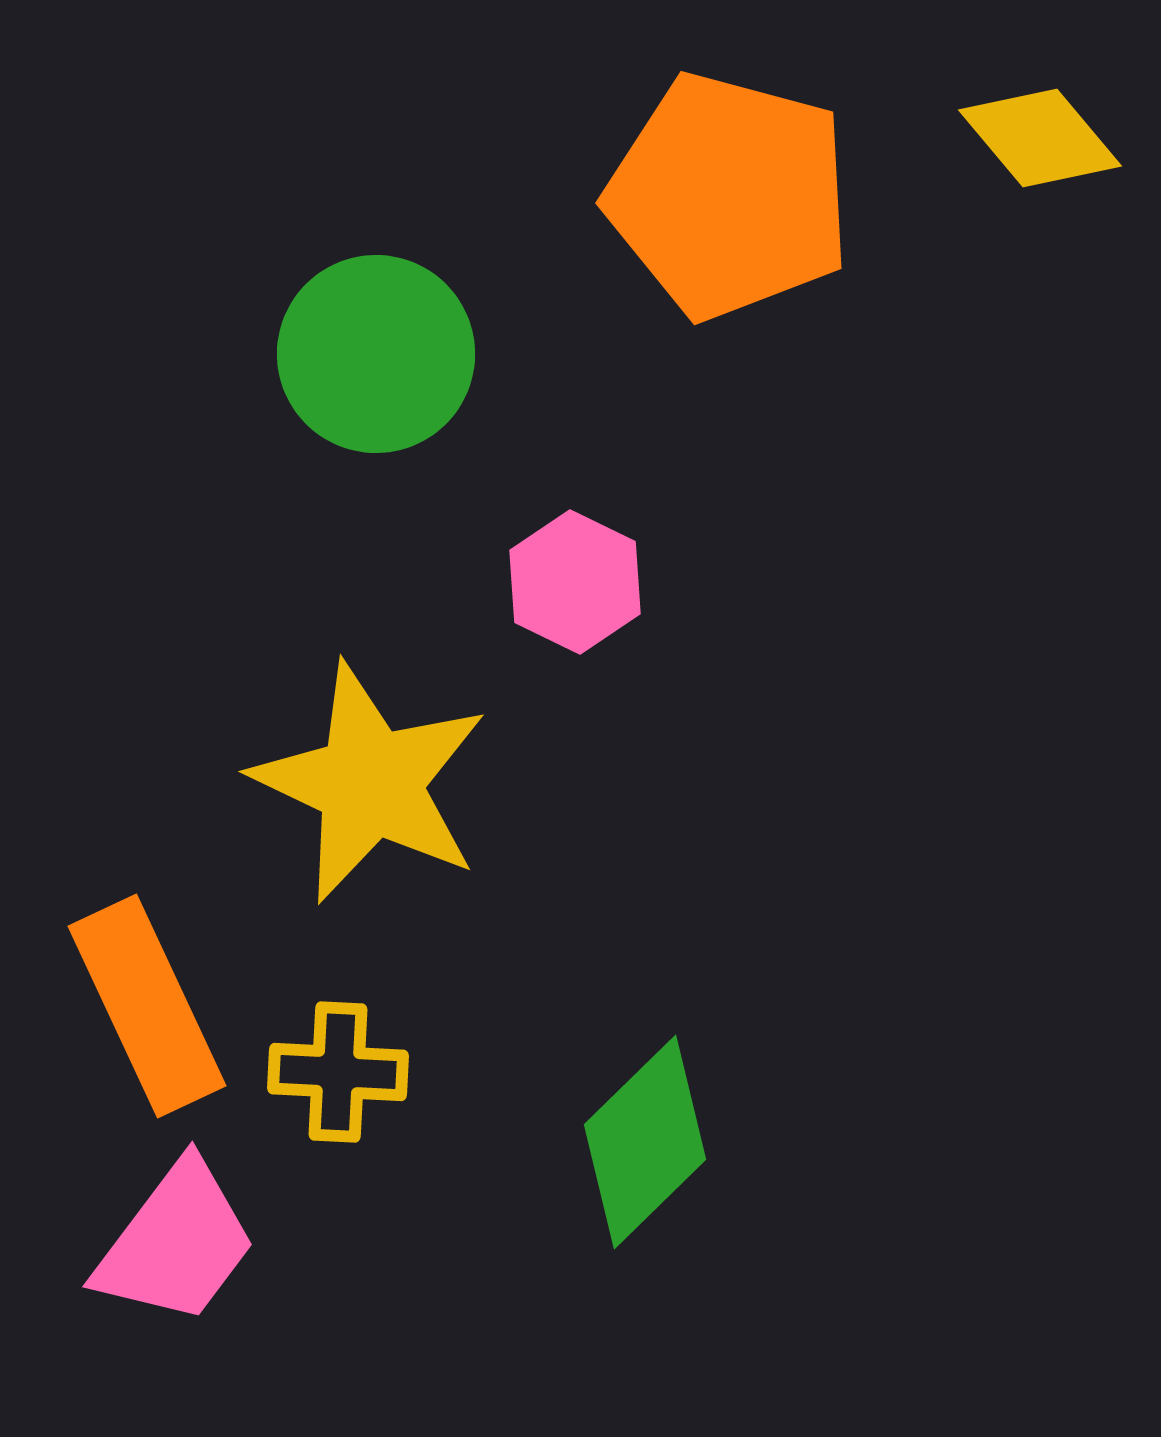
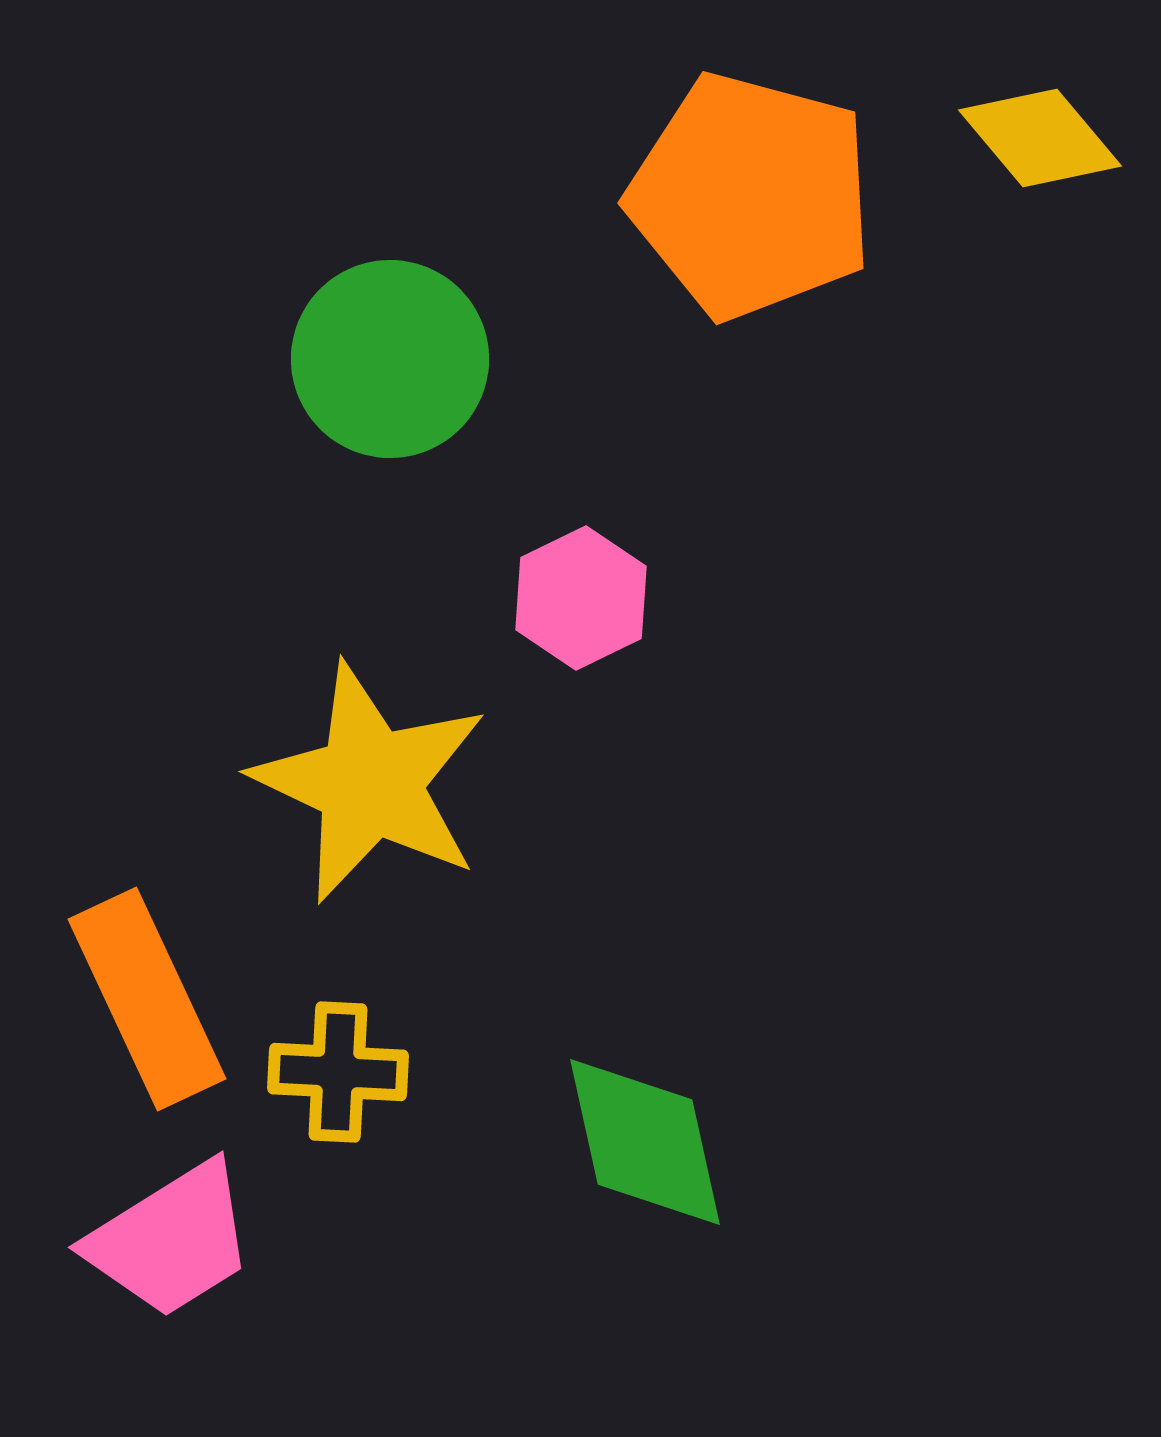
orange pentagon: moved 22 px right
green circle: moved 14 px right, 5 px down
pink hexagon: moved 6 px right, 16 px down; rotated 8 degrees clockwise
orange rectangle: moved 7 px up
green diamond: rotated 58 degrees counterclockwise
pink trapezoid: moved 5 px left, 3 px up; rotated 21 degrees clockwise
